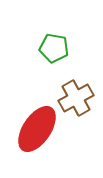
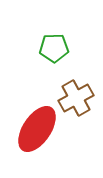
green pentagon: rotated 12 degrees counterclockwise
